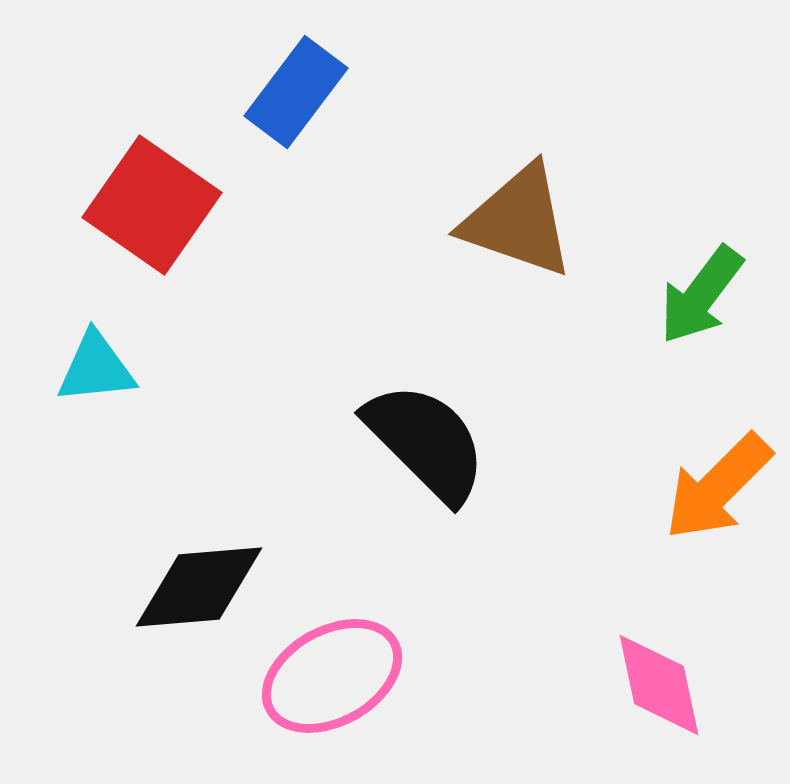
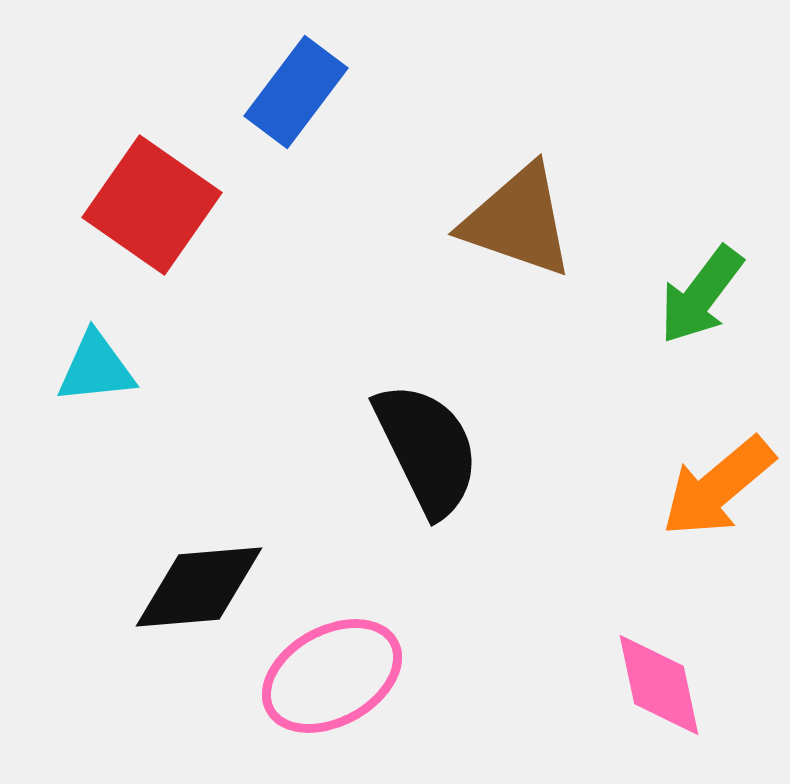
black semicircle: moved 1 px right, 7 px down; rotated 19 degrees clockwise
orange arrow: rotated 5 degrees clockwise
